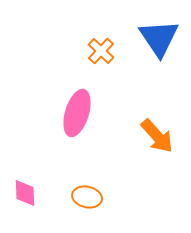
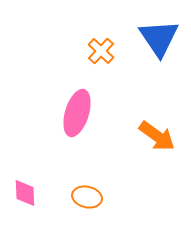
orange arrow: rotated 12 degrees counterclockwise
